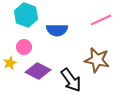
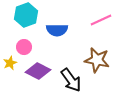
cyan hexagon: rotated 20 degrees clockwise
